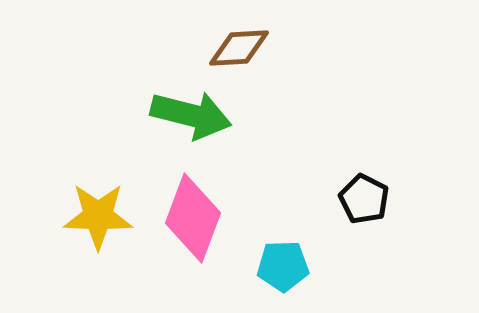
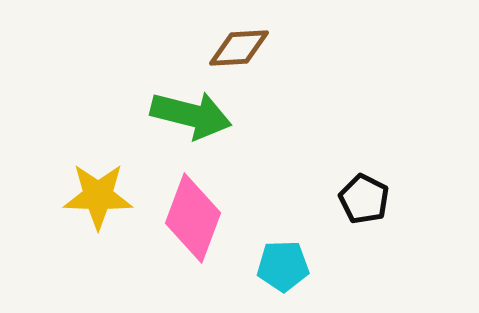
yellow star: moved 20 px up
